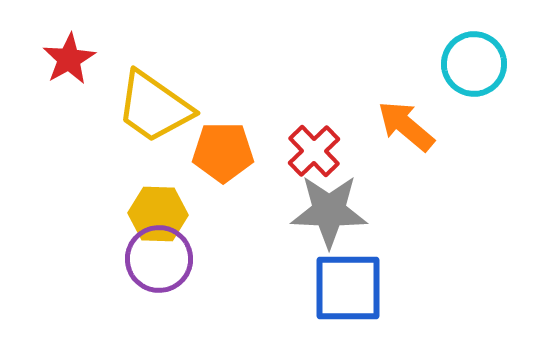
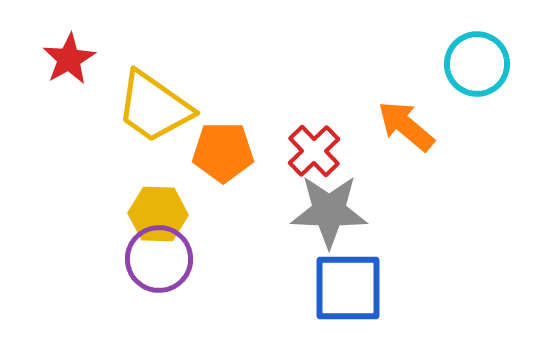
cyan circle: moved 3 px right
